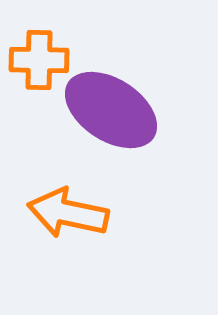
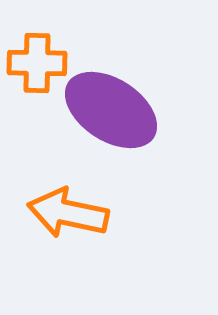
orange cross: moved 2 px left, 3 px down
